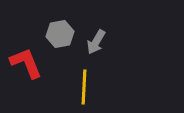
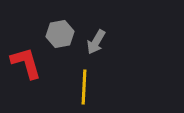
red L-shape: rotated 6 degrees clockwise
